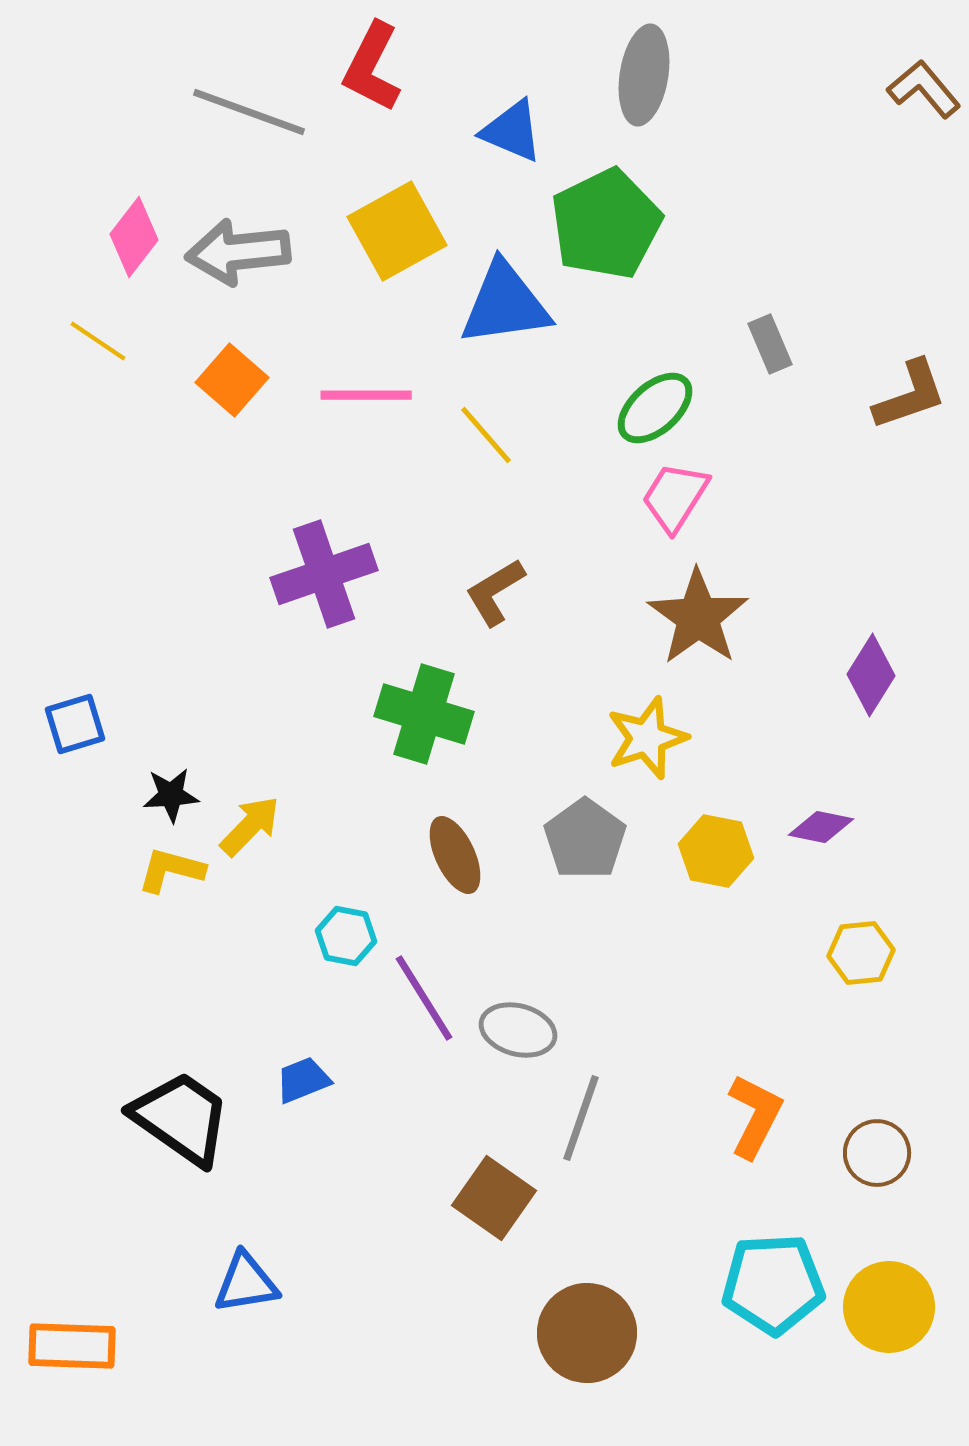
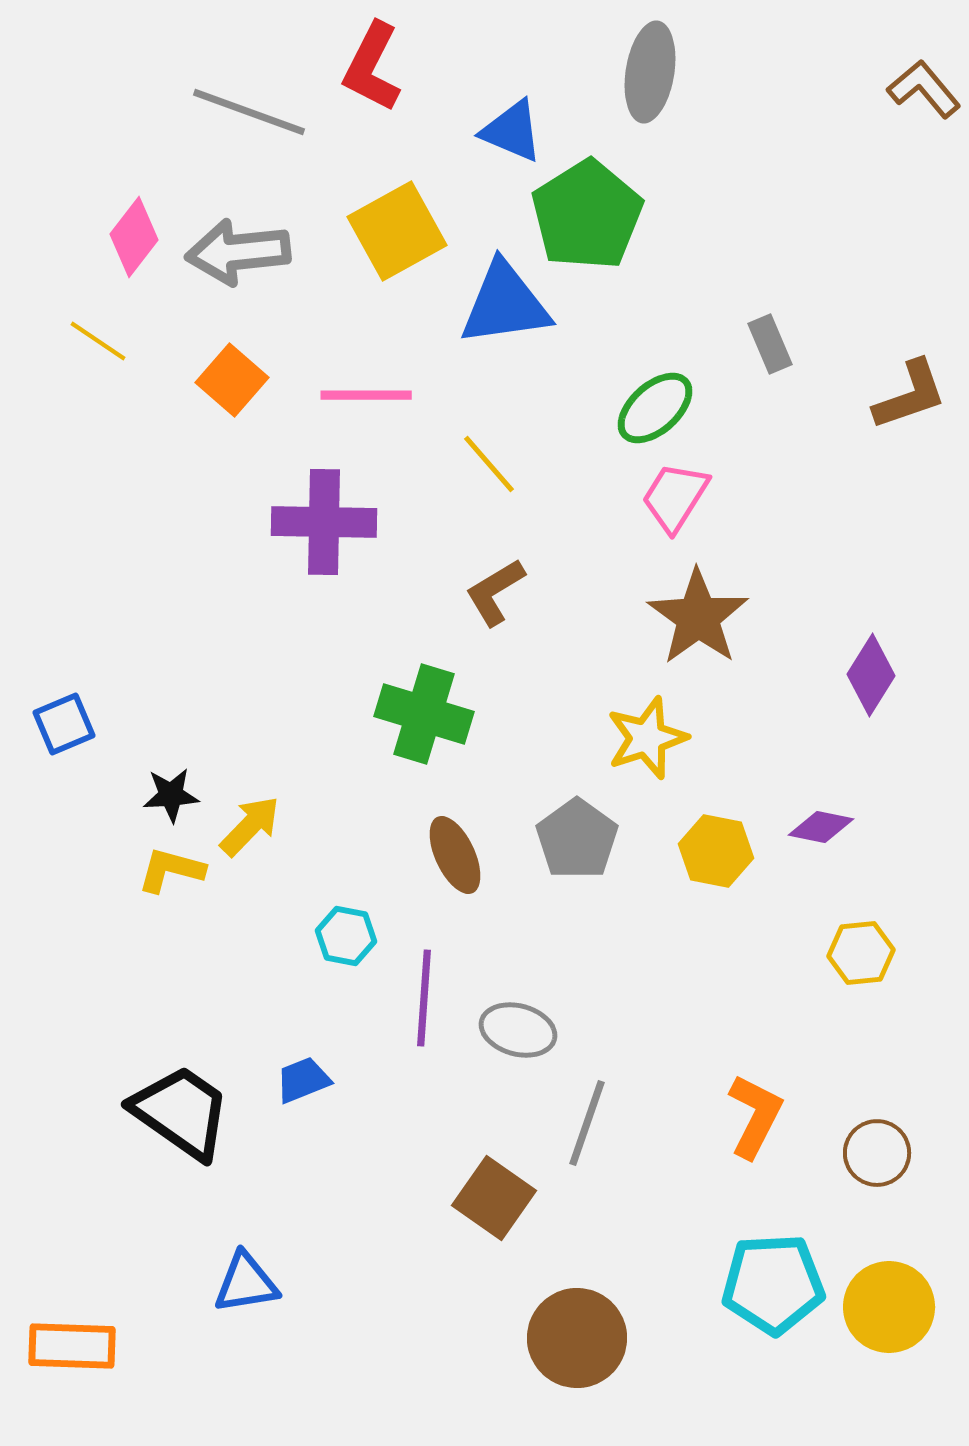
gray ellipse at (644, 75): moved 6 px right, 3 px up
green pentagon at (606, 224): moved 19 px left, 9 px up; rotated 6 degrees counterclockwise
yellow line at (486, 435): moved 3 px right, 29 px down
purple cross at (324, 574): moved 52 px up; rotated 20 degrees clockwise
blue square at (75, 724): moved 11 px left; rotated 6 degrees counterclockwise
gray pentagon at (585, 839): moved 8 px left
purple line at (424, 998): rotated 36 degrees clockwise
black trapezoid at (181, 1118): moved 6 px up
gray line at (581, 1118): moved 6 px right, 5 px down
brown circle at (587, 1333): moved 10 px left, 5 px down
